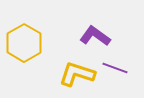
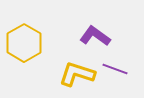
purple line: moved 1 px down
